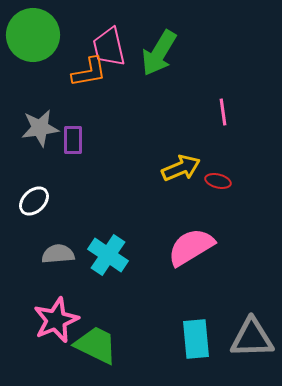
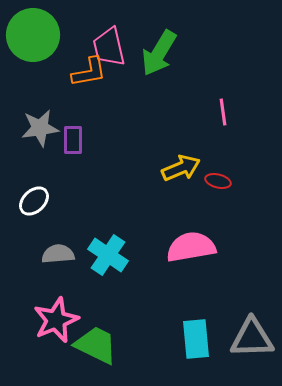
pink semicircle: rotated 21 degrees clockwise
